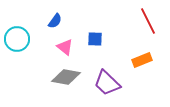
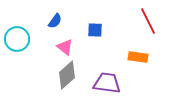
blue square: moved 9 px up
orange rectangle: moved 4 px left, 3 px up; rotated 30 degrees clockwise
gray diamond: moved 1 px right, 2 px up; rotated 52 degrees counterclockwise
purple trapezoid: rotated 144 degrees clockwise
